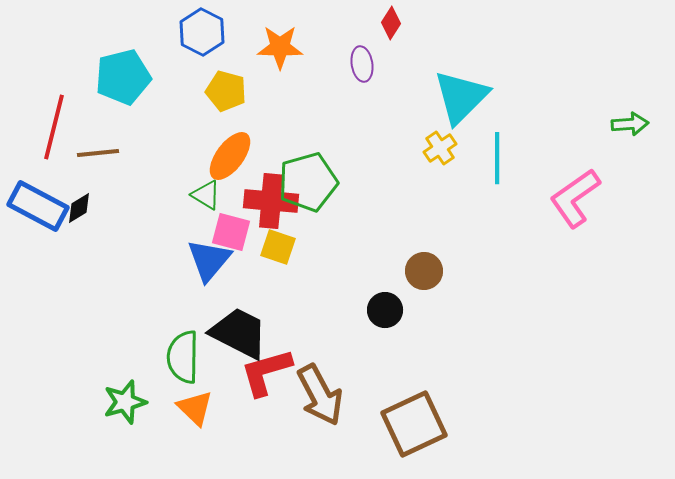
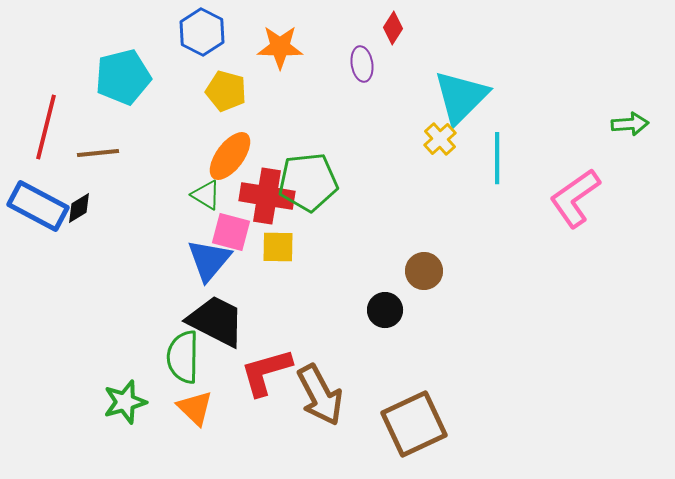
red diamond: moved 2 px right, 5 px down
red line: moved 8 px left
yellow cross: moved 9 px up; rotated 8 degrees counterclockwise
green pentagon: rotated 10 degrees clockwise
red cross: moved 4 px left, 5 px up; rotated 4 degrees clockwise
yellow square: rotated 18 degrees counterclockwise
black trapezoid: moved 23 px left, 12 px up
